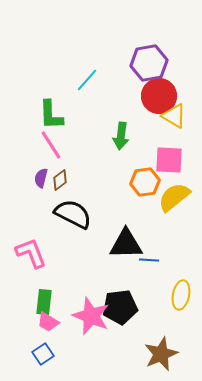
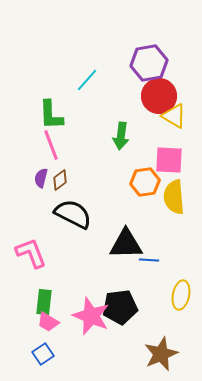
pink line: rotated 12 degrees clockwise
yellow semicircle: rotated 56 degrees counterclockwise
